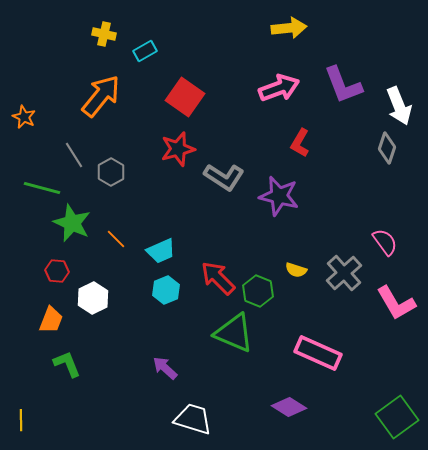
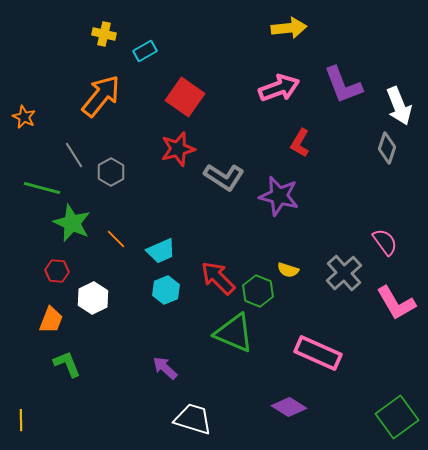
yellow semicircle: moved 8 px left
